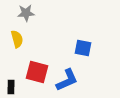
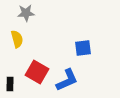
blue square: rotated 18 degrees counterclockwise
red square: rotated 15 degrees clockwise
black rectangle: moved 1 px left, 3 px up
